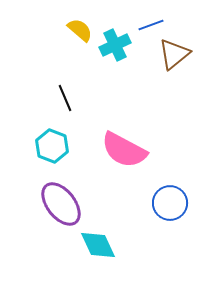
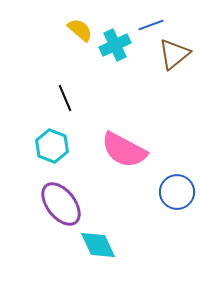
blue circle: moved 7 px right, 11 px up
